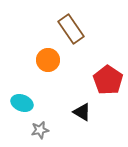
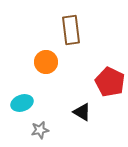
brown rectangle: moved 1 px down; rotated 28 degrees clockwise
orange circle: moved 2 px left, 2 px down
red pentagon: moved 2 px right, 2 px down; rotated 8 degrees counterclockwise
cyan ellipse: rotated 40 degrees counterclockwise
